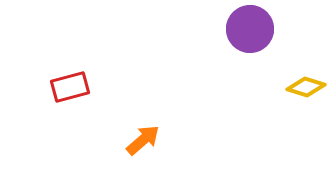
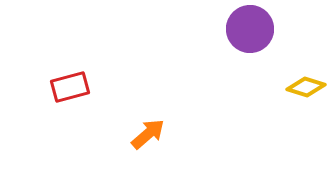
orange arrow: moved 5 px right, 6 px up
